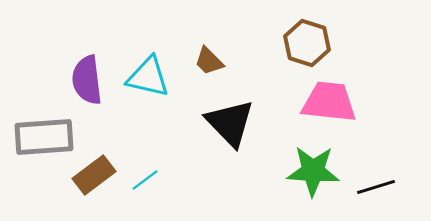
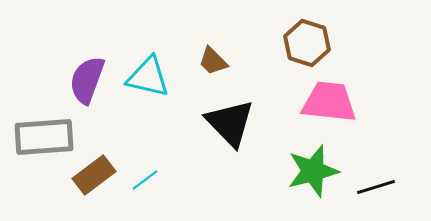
brown trapezoid: moved 4 px right
purple semicircle: rotated 27 degrees clockwise
green star: rotated 18 degrees counterclockwise
